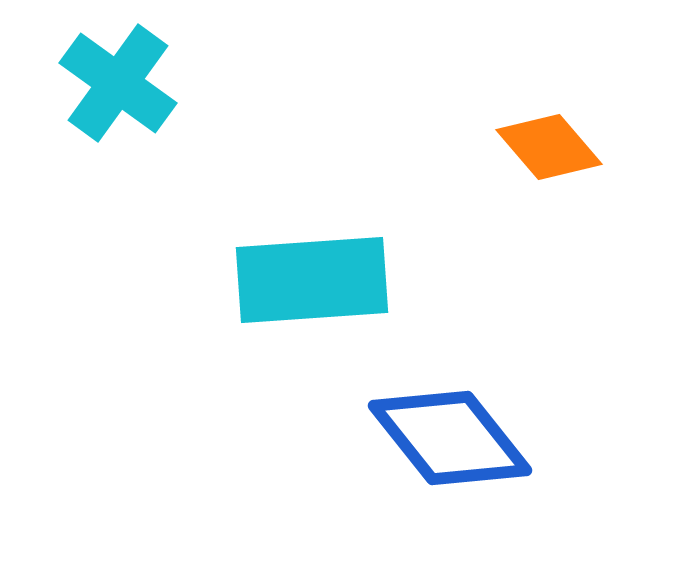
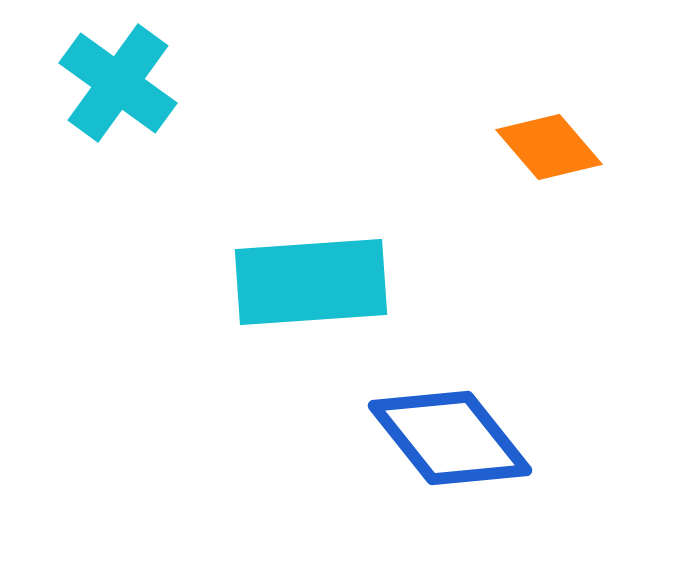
cyan rectangle: moved 1 px left, 2 px down
